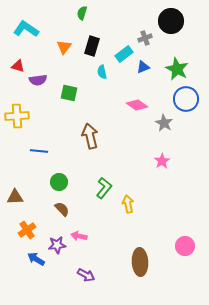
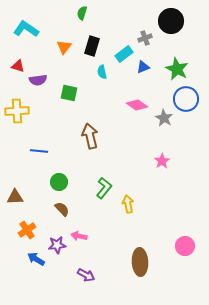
yellow cross: moved 5 px up
gray star: moved 5 px up
